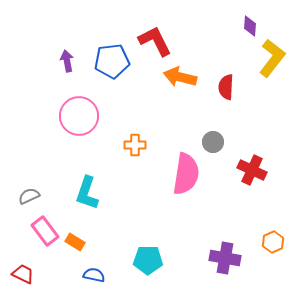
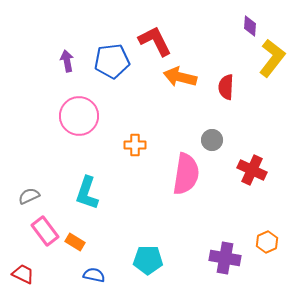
gray circle: moved 1 px left, 2 px up
orange hexagon: moved 6 px left
